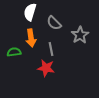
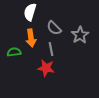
gray semicircle: moved 5 px down
